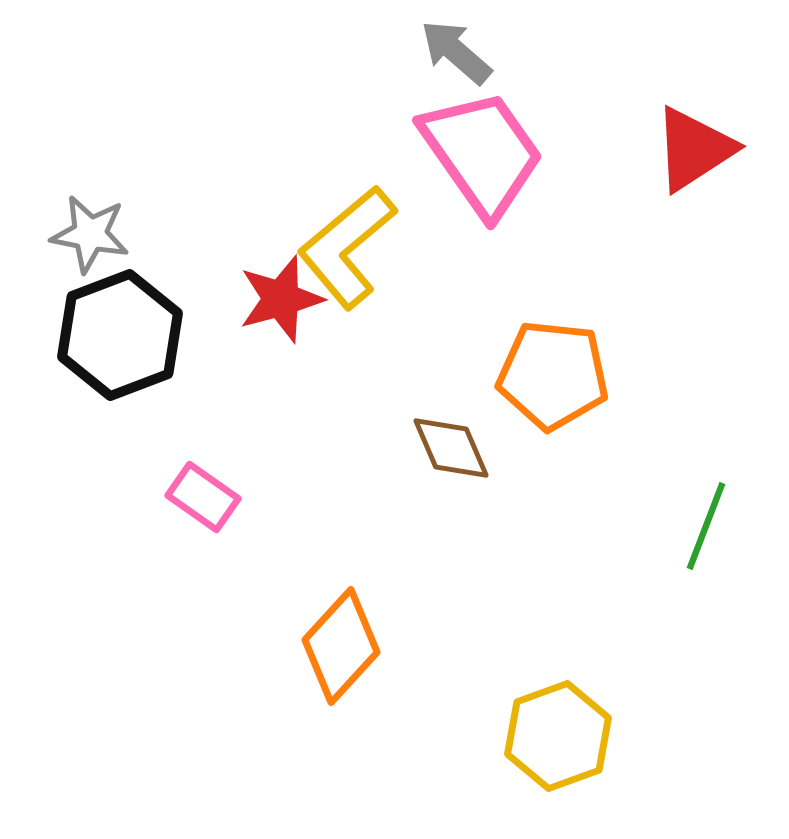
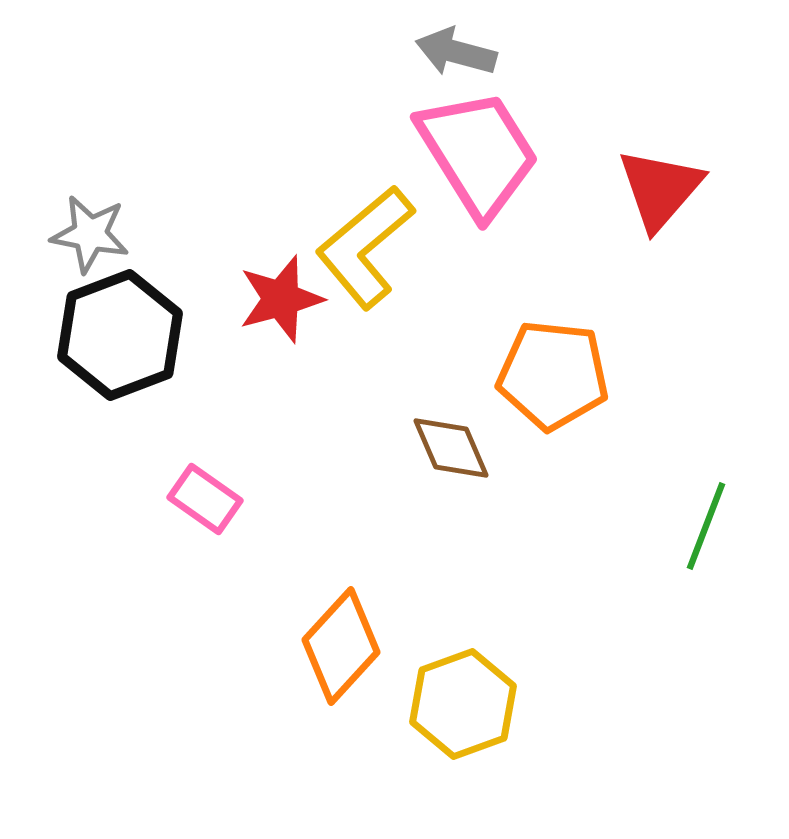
gray arrow: rotated 26 degrees counterclockwise
red triangle: moved 34 px left, 40 px down; rotated 16 degrees counterclockwise
pink trapezoid: moved 4 px left; rotated 3 degrees clockwise
yellow L-shape: moved 18 px right
pink rectangle: moved 2 px right, 2 px down
yellow hexagon: moved 95 px left, 32 px up
